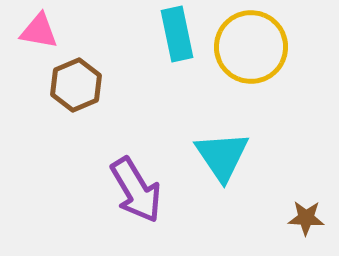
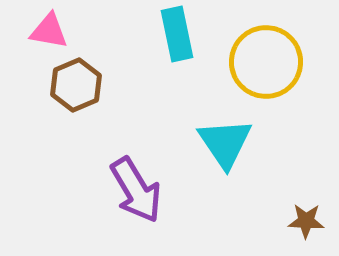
pink triangle: moved 10 px right
yellow circle: moved 15 px right, 15 px down
cyan triangle: moved 3 px right, 13 px up
brown star: moved 3 px down
